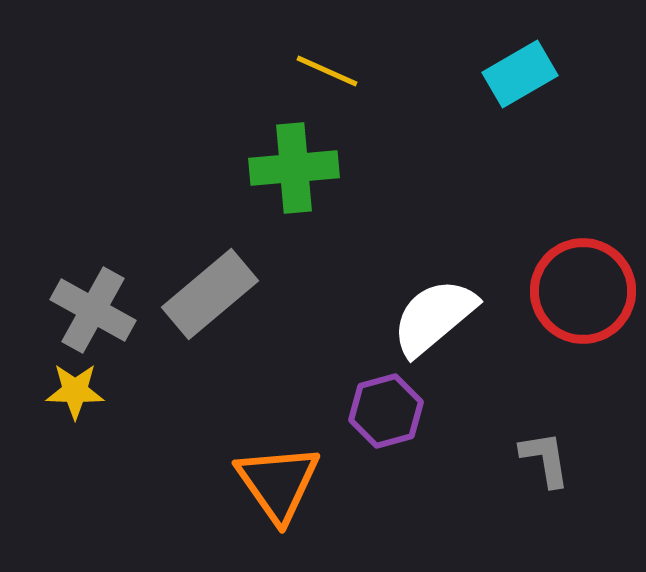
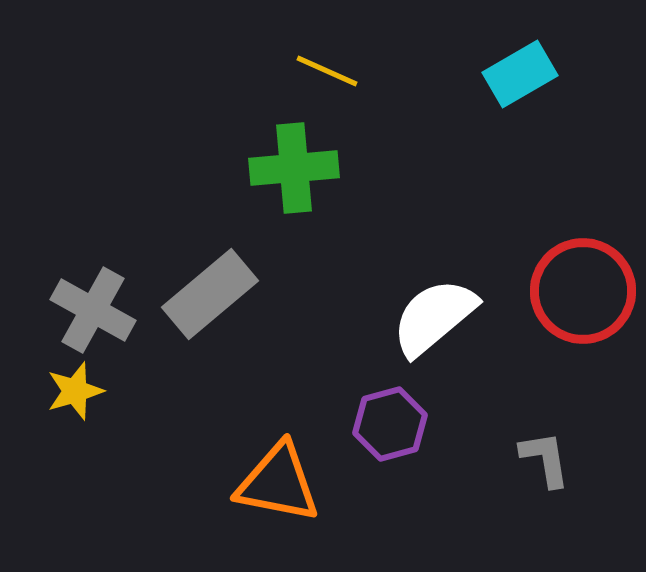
yellow star: rotated 18 degrees counterclockwise
purple hexagon: moved 4 px right, 13 px down
orange triangle: rotated 44 degrees counterclockwise
